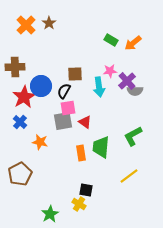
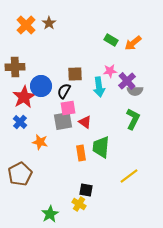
green L-shape: moved 17 px up; rotated 145 degrees clockwise
